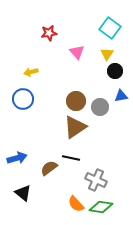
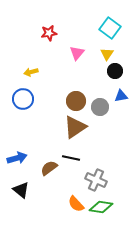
pink triangle: moved 1 px down; rotated 21 degrees clockwise
black triangle: moved 2 px left, 3 px up
